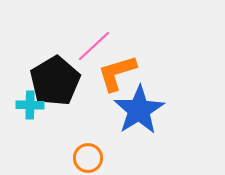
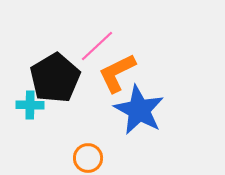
pink line: moved 3 px right
orange L-shape: rotated 9 degrees counterclockwise
black pentagon: moved 3 px up
blue star: rotated 12 degrees counterclockwise
